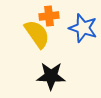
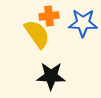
blue star: moved 5 px up; rotated 16 degrees counterclockwise
